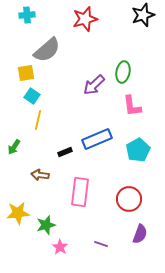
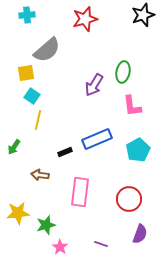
purple arrow: rotated 15 degrees counterclockwise
